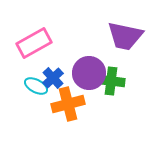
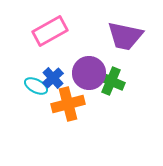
pink rectangle: moved 16 px right, 12 px up
green cross: rotated 16 degrees clockwise
